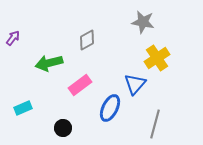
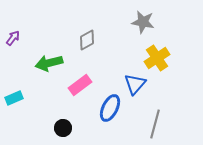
cyan rectangle: moved 9 px left, 10 px up
